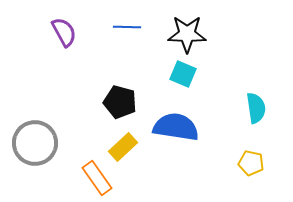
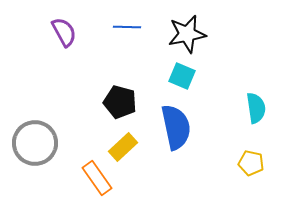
black star: rotated 12 degrees counterclockwise
cyan square: moved 1 px left, 2 px down
blue semicircle: rotated 69 degrees clockwise
